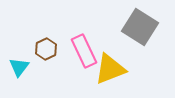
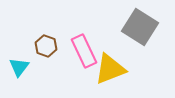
brown hexagon: moved 3 px up; rotated 15 degrees counterclockwise
